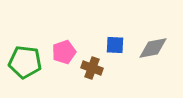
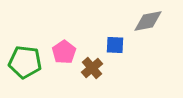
gray diamond: moved 5 px left, 27 px up
pink pentagon: rotated 15 degrees counterclockwise
brown cross: rotated 30 degrees clockwise
